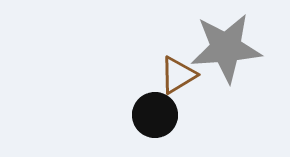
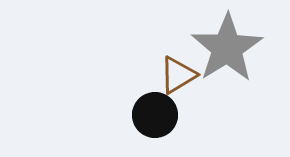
gray star: moved 1 px right; rotated 28 degrees counterclockwise
